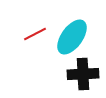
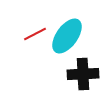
cyan ellipse: moved 5 px left, 1 px up
